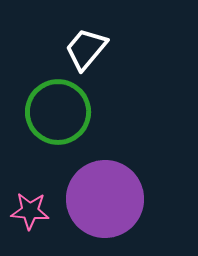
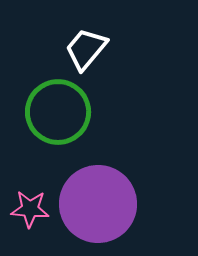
purple circle: moved 7 px left, 5 px down
pink star: moved 2 px up
